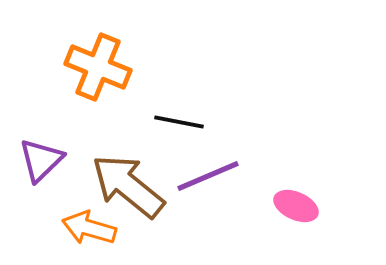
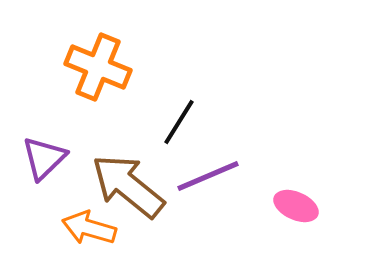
black line: rotated 69 degrees counterclockwise
purple triangle: moved 3 px right, 2 px up
